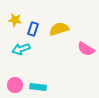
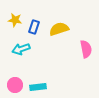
blue rectangle: moved 1 px right, 2 px up
pink semicircle: rotated 132 degrees counterclockwise
cyan rectangle: rotated 14 degrees counterclockwise
